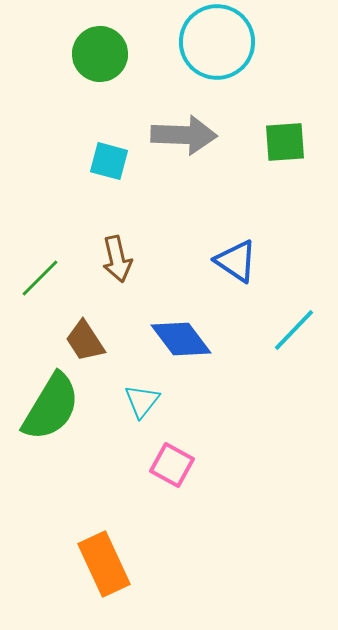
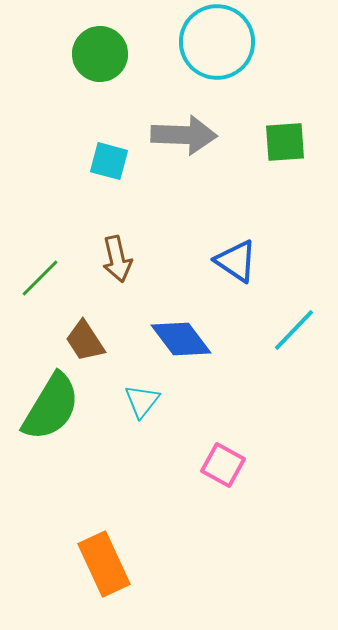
pink square: moved 51 px right
